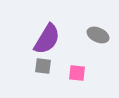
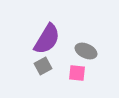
gray ellipse: moved 12 px left, 16 px down
gray square: rotated 36 degrees counterclockwise
